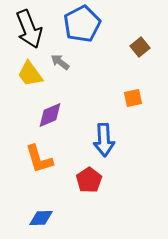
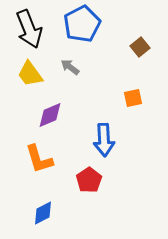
gray arrow: moved 10 px right, 5 px down
blue diamond: moved 2 px right, 5 px up; rotated 25 degrees counterclockwise
